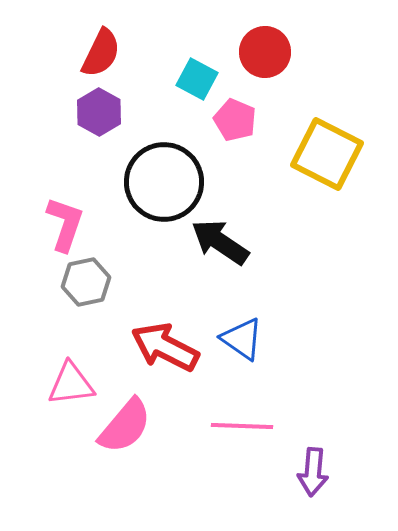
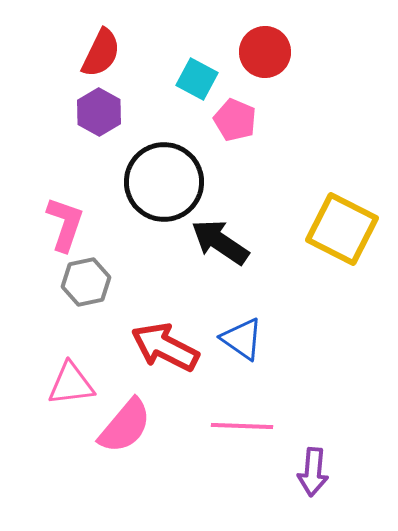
yellow square: moved 15 px right, 75 px down
